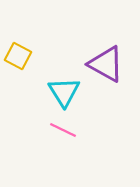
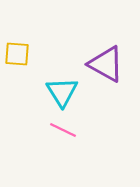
yellow square: moved 1 px left, 2 px up; rotated 24 degrees counterclockwise
cyan triangle: moved 2 px left
